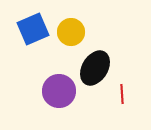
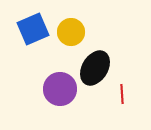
purple circle: moved 1 px right, 2 px up
